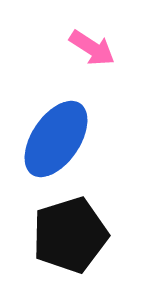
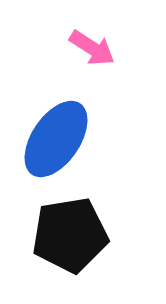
black pentagon: rotated 8 degrees clockwise
